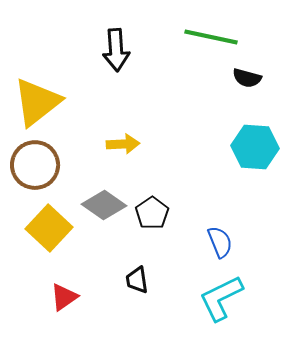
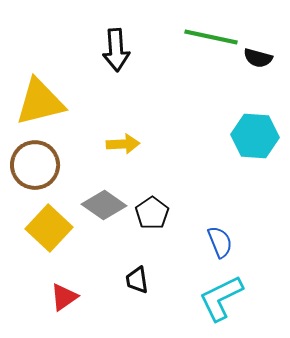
black semicircle: moved 11 px right, 20 px up
yellow triangle: moved 3 px right; rotated 24 degrees clockwise
cyan hexagon: moved 11 px up
